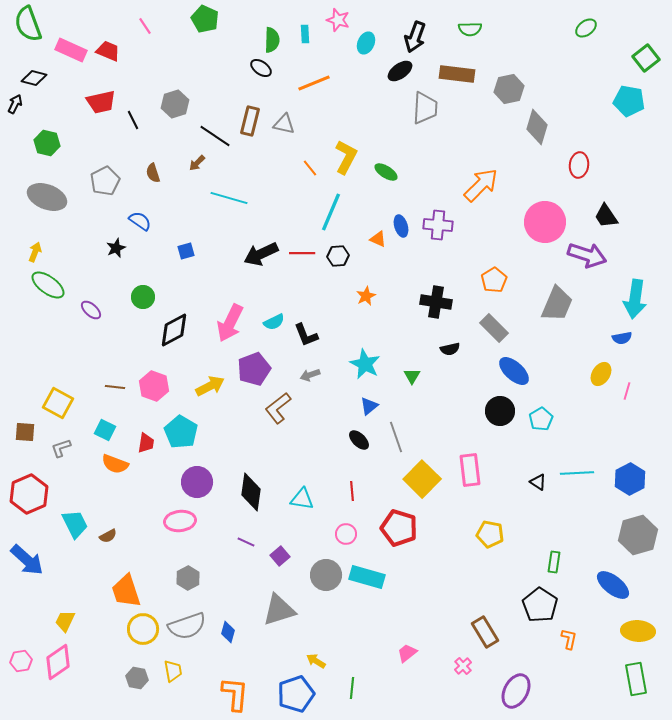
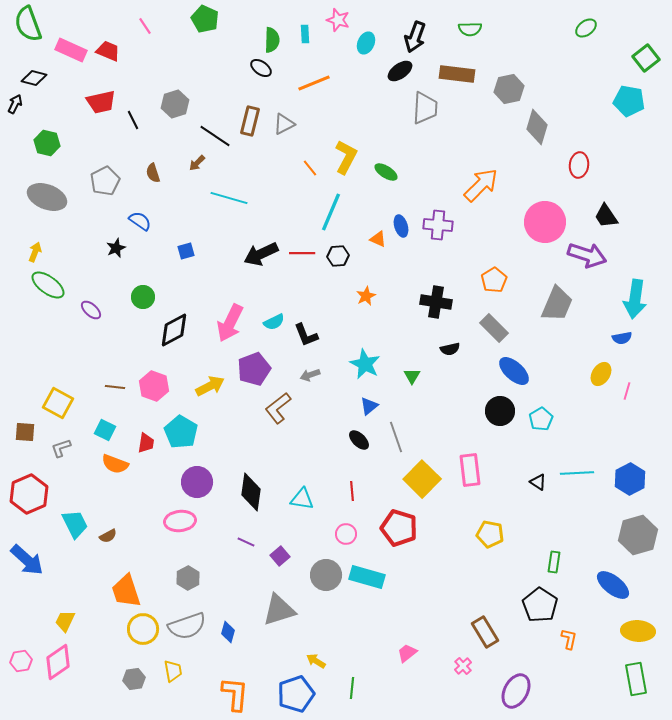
gray triangle at (284, 124): rotated 40 degrees counterclockwise
gray hexagon at (137, 678): moved 3 px left, 1 px down; rotated 20 degrees counterclockwise
